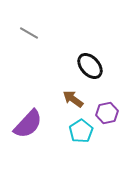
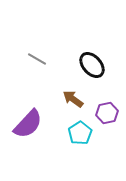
gray line: moved 8 px right, 26 px down
black ellipse: moved 2 px right, 1 px up
cyan pentagon: moved 1 px left, 2 px down
